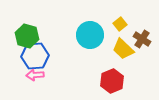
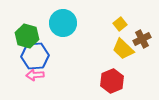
cyan circle: moved 27 px left, 12 px up
brown cross: rotated 30 degrees clockwise
